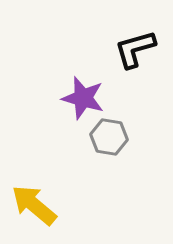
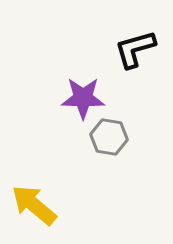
purple star: rotated 15 degrees counterclockwise
